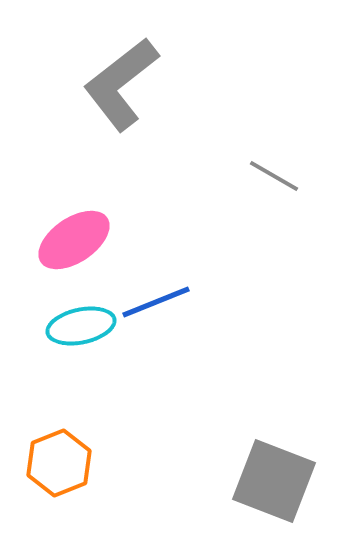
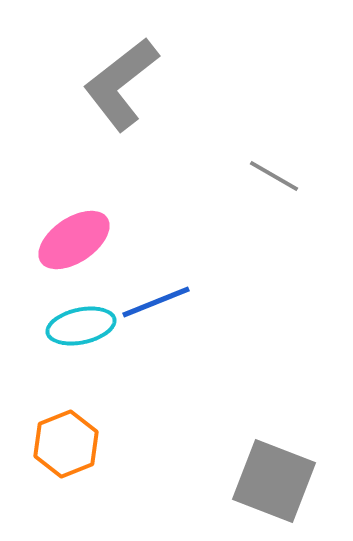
orange hexagon: moved 7 px right, 19 px up
